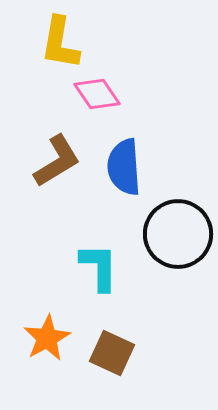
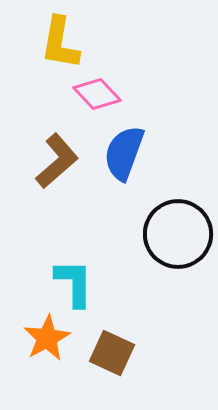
pink diamond: rotated 9 degrees counterclockwise
brown L-shape: rotated 10 degrees counterclockwise
blue semicircle: moved 14 px up; rotated 24 degrees clockwise
cyan L-shape: moved 25 px left, 16 px down
